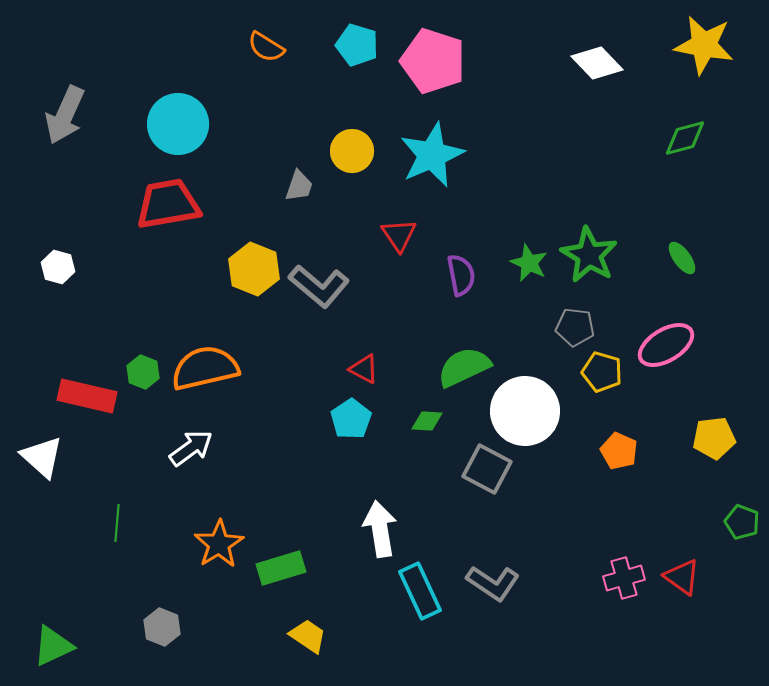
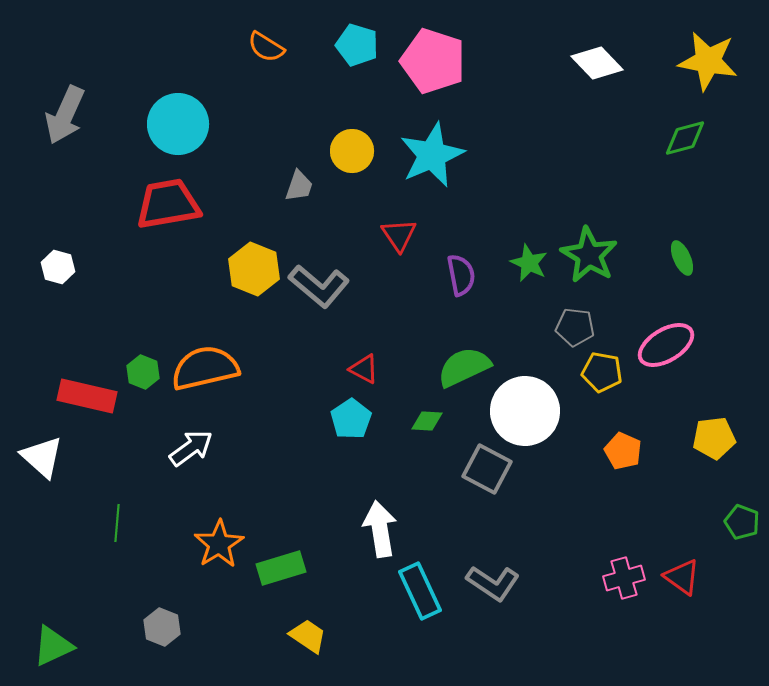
yellow star at (704, 45): moved 4 px right, 16 px down
green ellipse at (682, 258): rotated 12 degrees clockwise
yellow pentagon at (602, 372): rotated 6 degrees counterclockwise
orange pentagon at (619, 451): moved 4 px right
